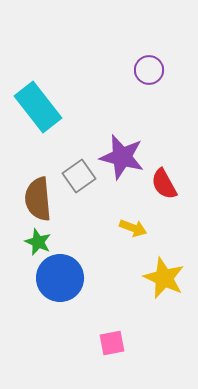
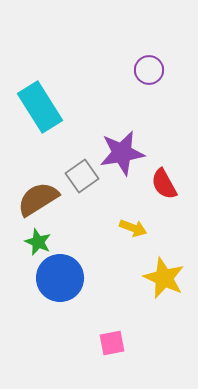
cyan rectangle: moved 2 px right; rotated 6 degrees clockwise
purple star: moved 4 px up; rotated 24 degrees counterclockwise
gray square: moved 3 px right
brown semicircle: rotated 63 degrees clockwise
